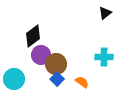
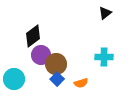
orange semicircle: moved 1 px left, 1 px down; rotated 128 degrees clockwise
